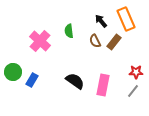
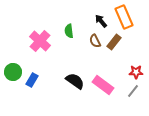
orange rectangle: moved 2 px left, 2 px up
pink rectangle: rotated 65 degrees counterclockwise
